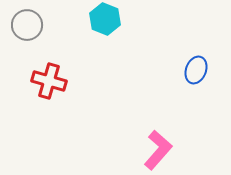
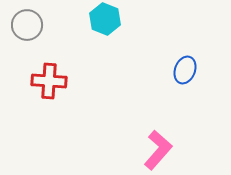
blue ellipse: moved 11 px left
red cross: rotated 12 degrees counterclockwise
